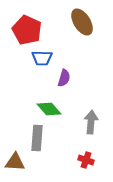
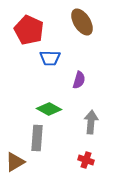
red pentagon: moved 2 px right
blue trapezoid: moved 8 px right
purple semicircle: moved 15 px right, 2 px down
green diamond: rotated 20 degrees counterclockwise
brown triangle: rotated 35 degrees counterclockwise
